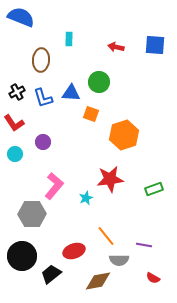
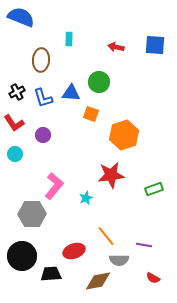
purple circle: moved 7 px up
red star: moved 1 px right, 4 px up
black trapezoid: rotated 35 degrees clockwise
